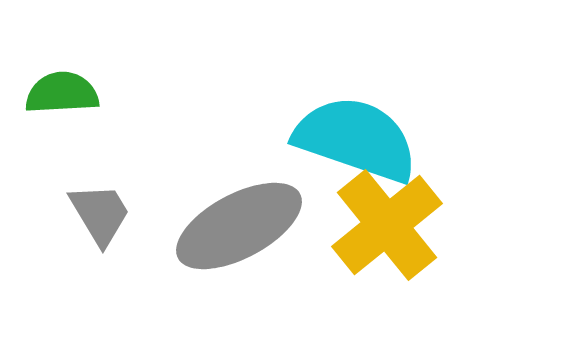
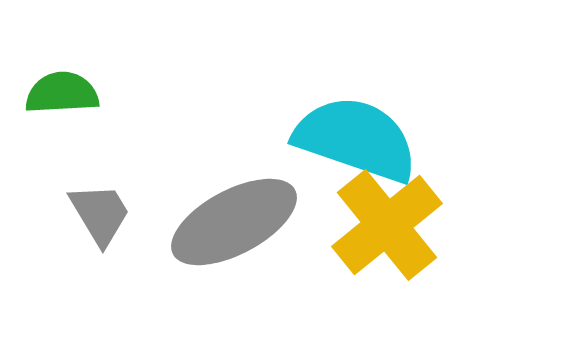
gray ellipse: moved 5 px left, 4 px up
